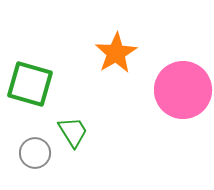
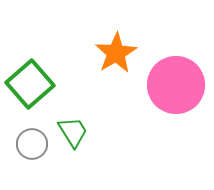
green square: rotated 33 degrees clockwise
pink circle: moved 7 px left, 5 px up
gray circle: moved 3 px left, 9 px up
